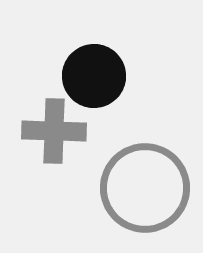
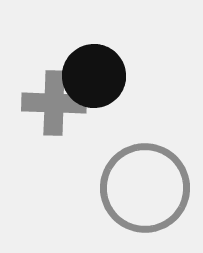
gray cross: moved 28 px up
